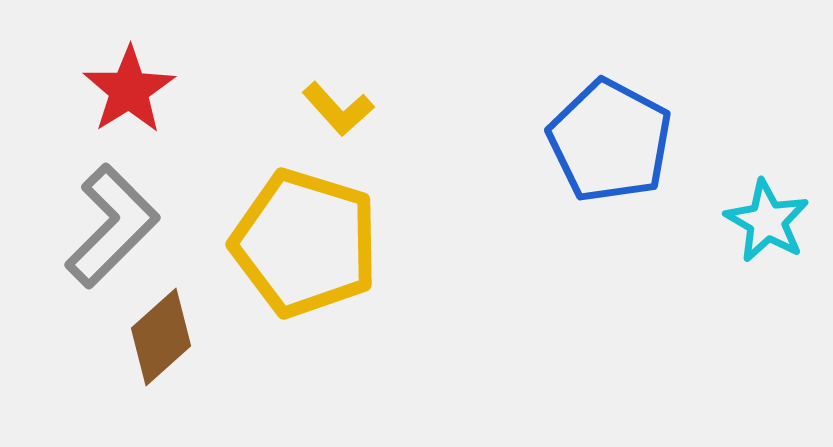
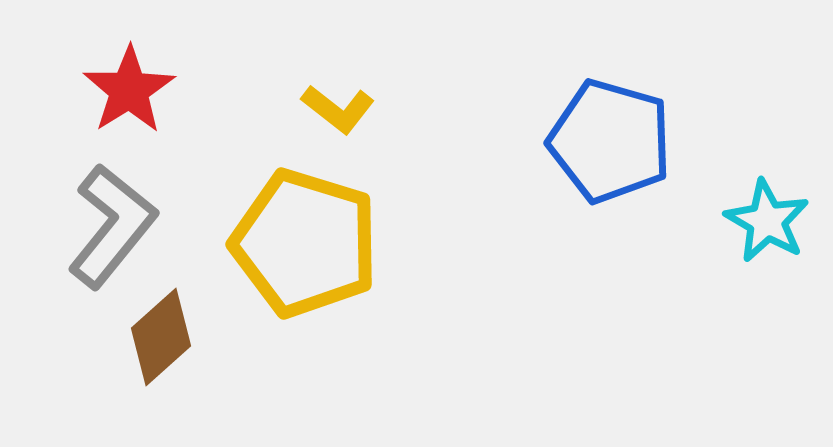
yellow L-shape: rotated 10 degrees counterclockwise
blue pentagon: rotated 12 degrees counterclockwise
gray L-shape: rotated 6 degrees counterclockwise
